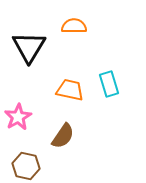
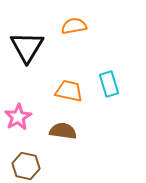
orange semicircle: rotated 10 degrees counterclockwise
black triangle: moved 2 px left
orange trapezoid: moved 1 px left, 1 px down
brown semicircle: moved 5 px up; rotated 116 degrees counterclockwise
